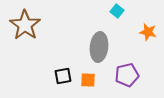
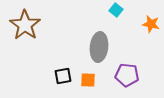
cyan square: moved 1 px left, 1 px up
orange star: moved 3 px right, 8 px up
purple pentagon: rotated 20 degrees clockwise
